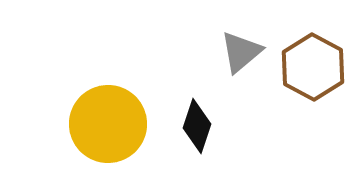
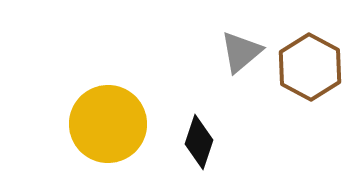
brown hexagon: moved 3 px left
black diamond: moved 2 px right, 16 px down
